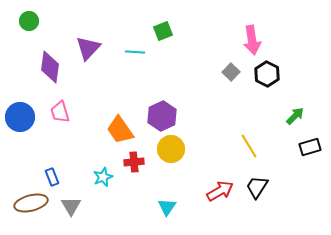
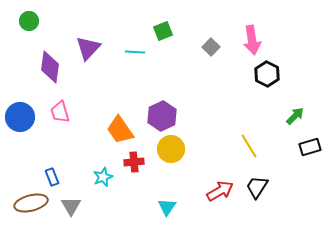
gray square: moved 20 px left, 25 px up
